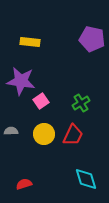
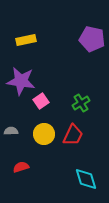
yellow rectangle: moved 4 px left, 2 px up; rotated 18 degrees counterclockwise
red semicircle: moved 3 px left, 17 px up
